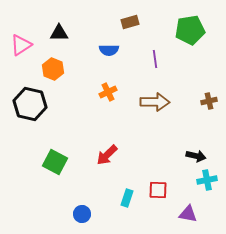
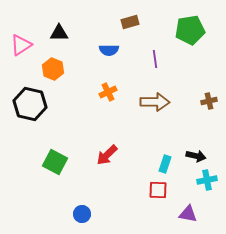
cyan rectangle: moved 38 px right, 34 px up
